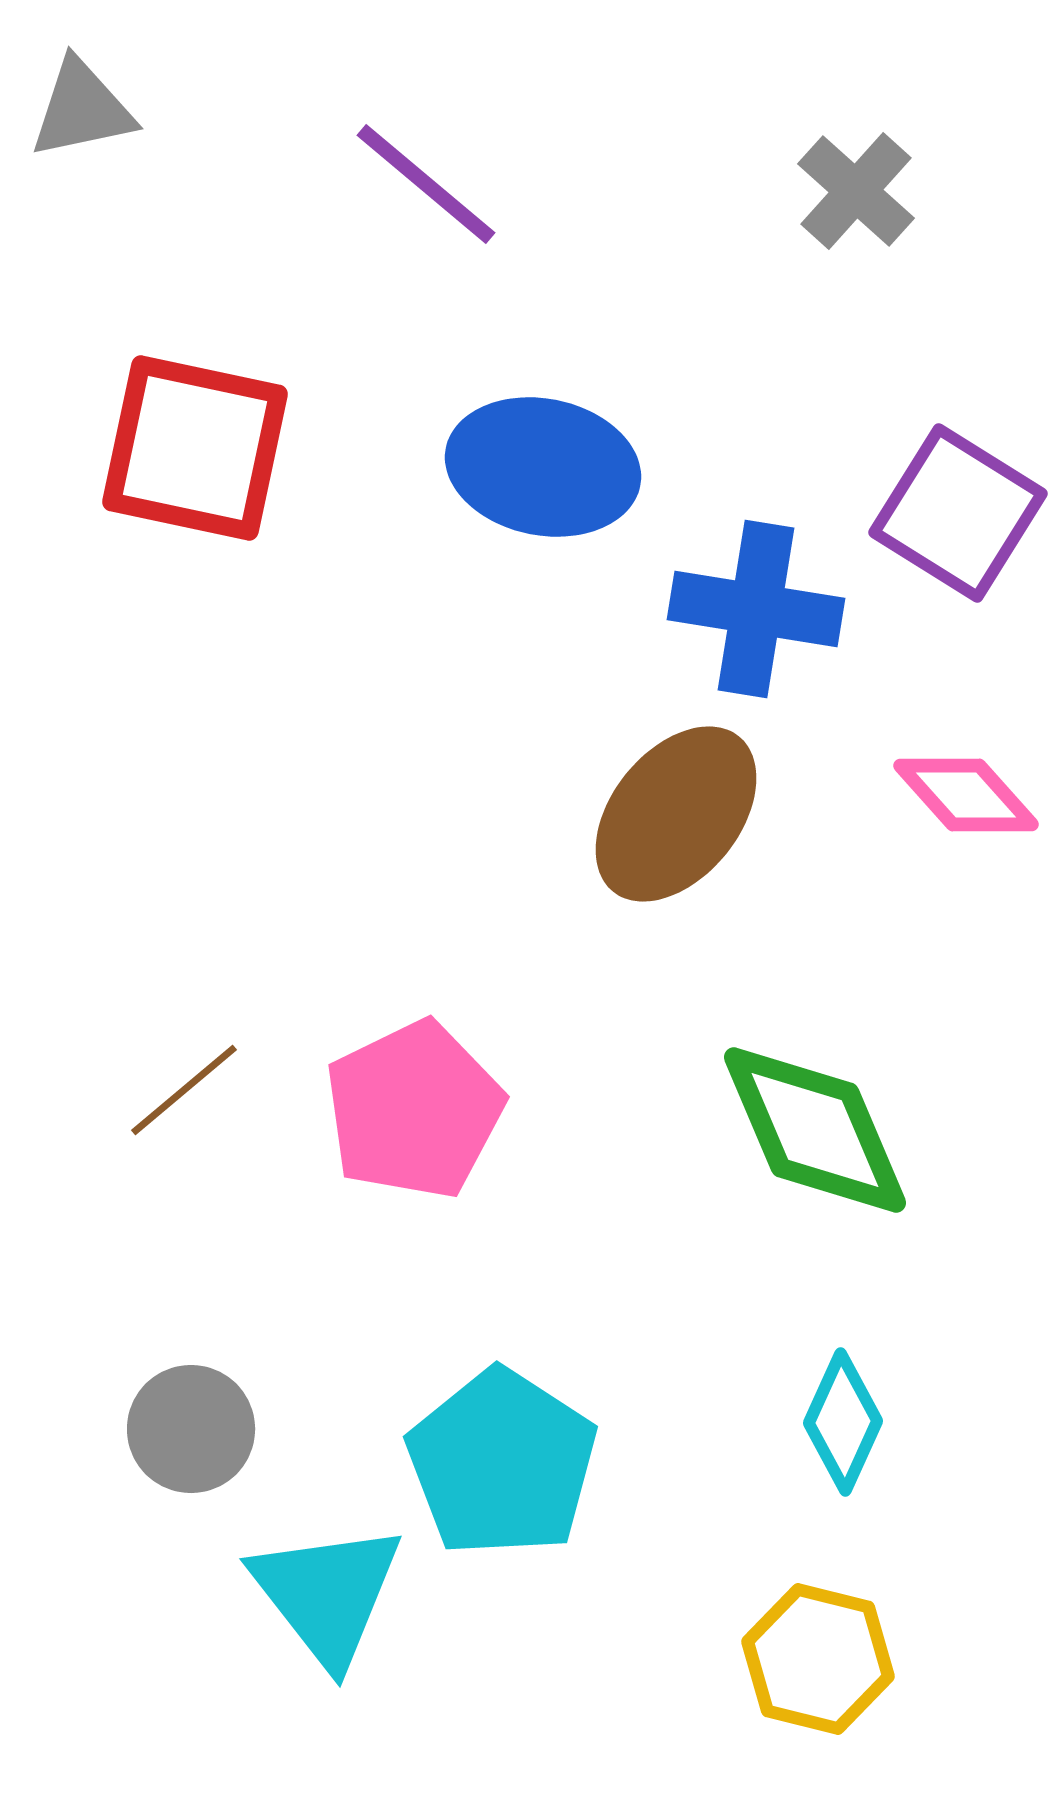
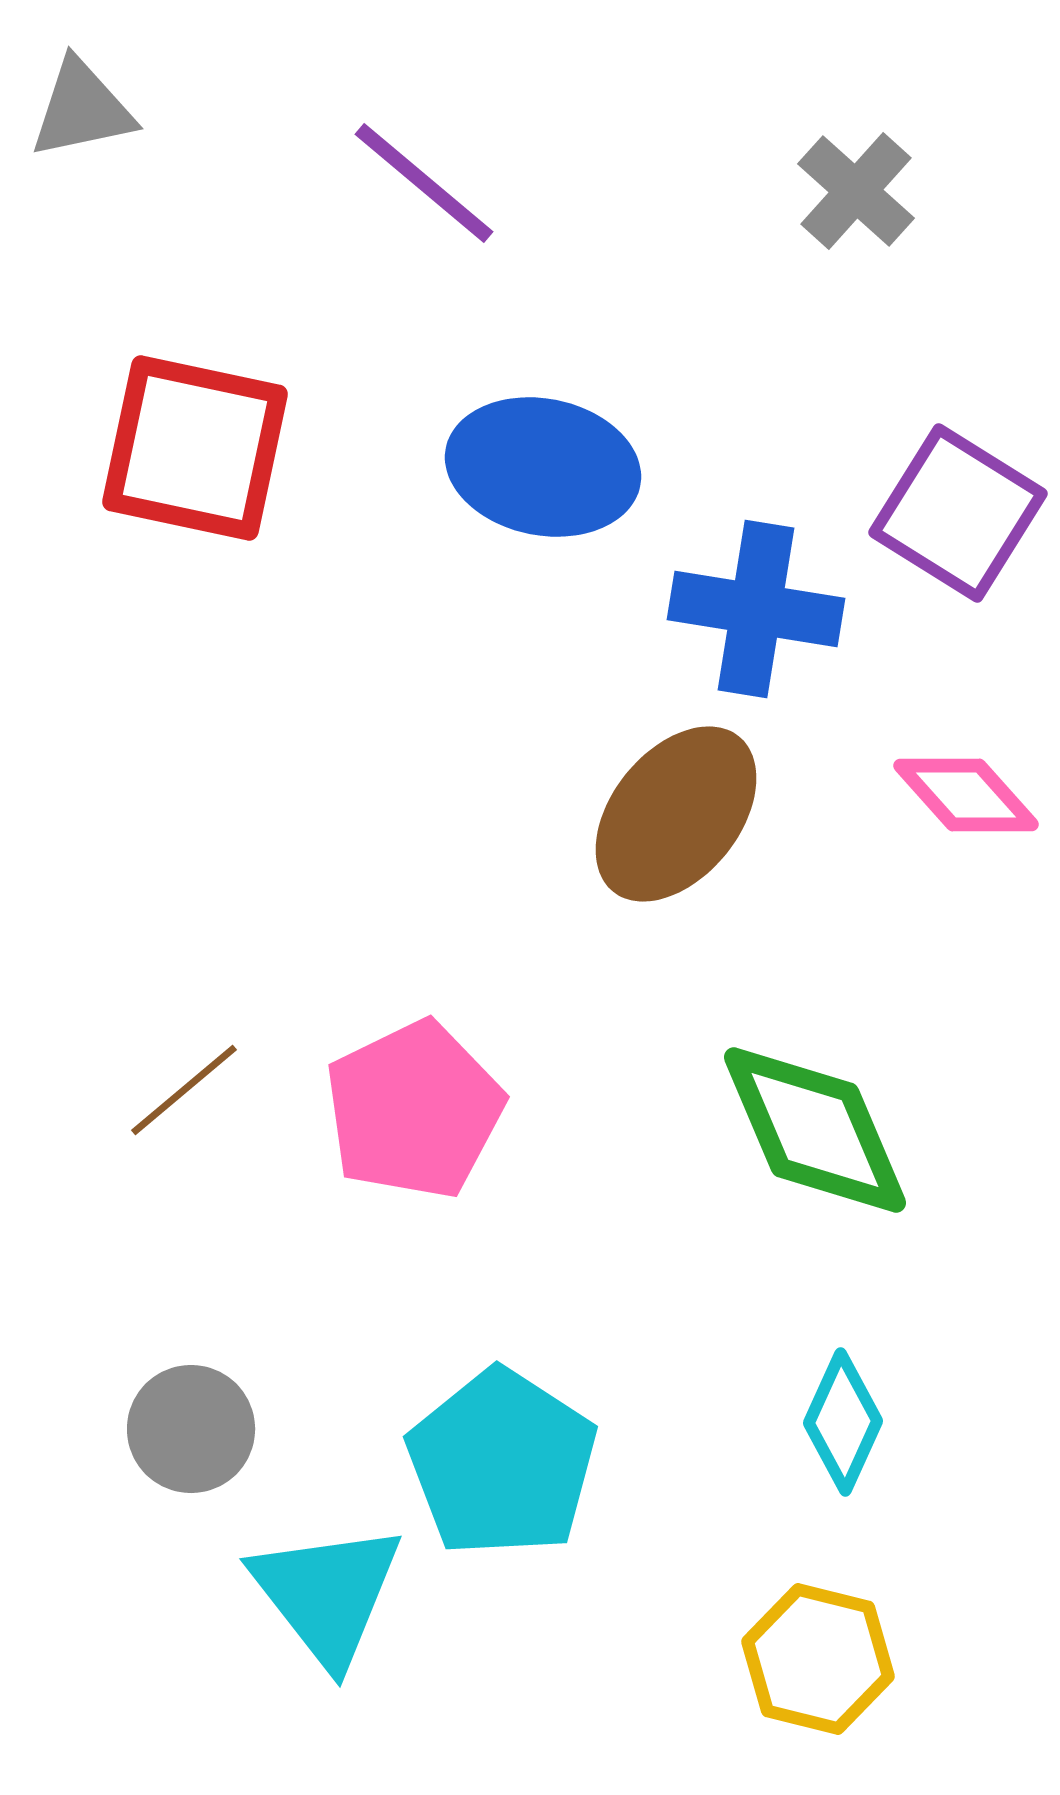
purple line: moved 2 px left, 1 px up
